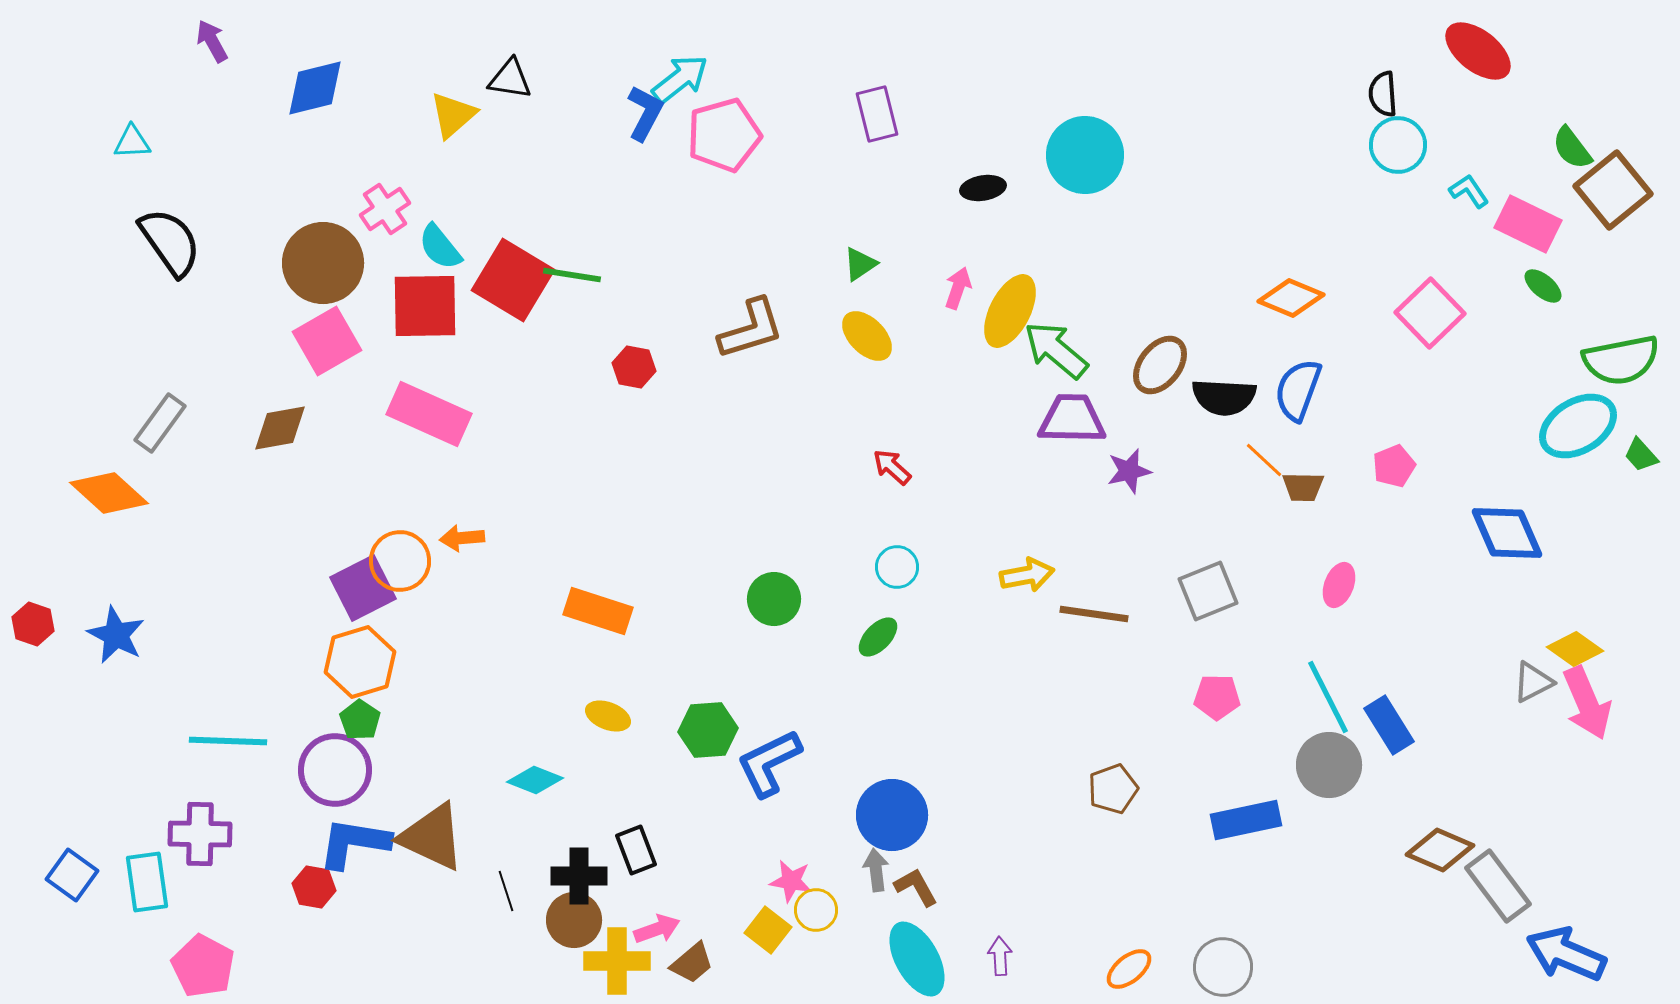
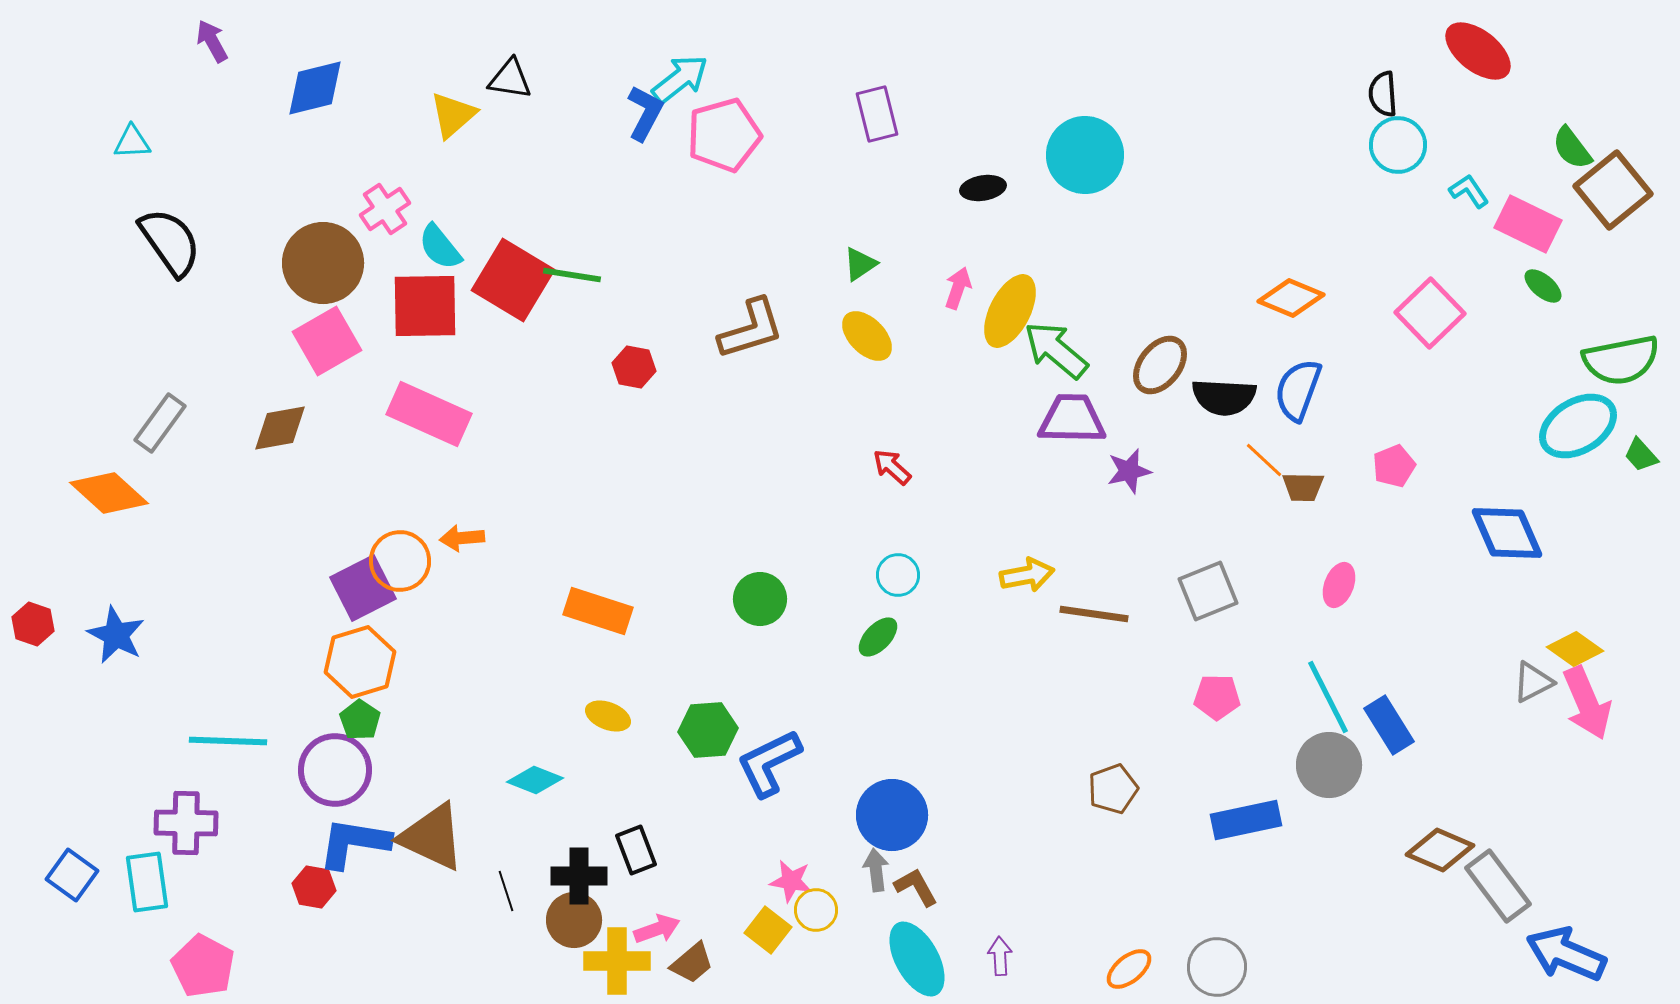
cyan circle at (897, 567): moved 1 px right, 8 px down
green circle at (774, 599): moved 14 px left
purple cross at (200, 834): moved 14 px left, 11 px up
gray circle at (1223, 967): moved 6 px left
